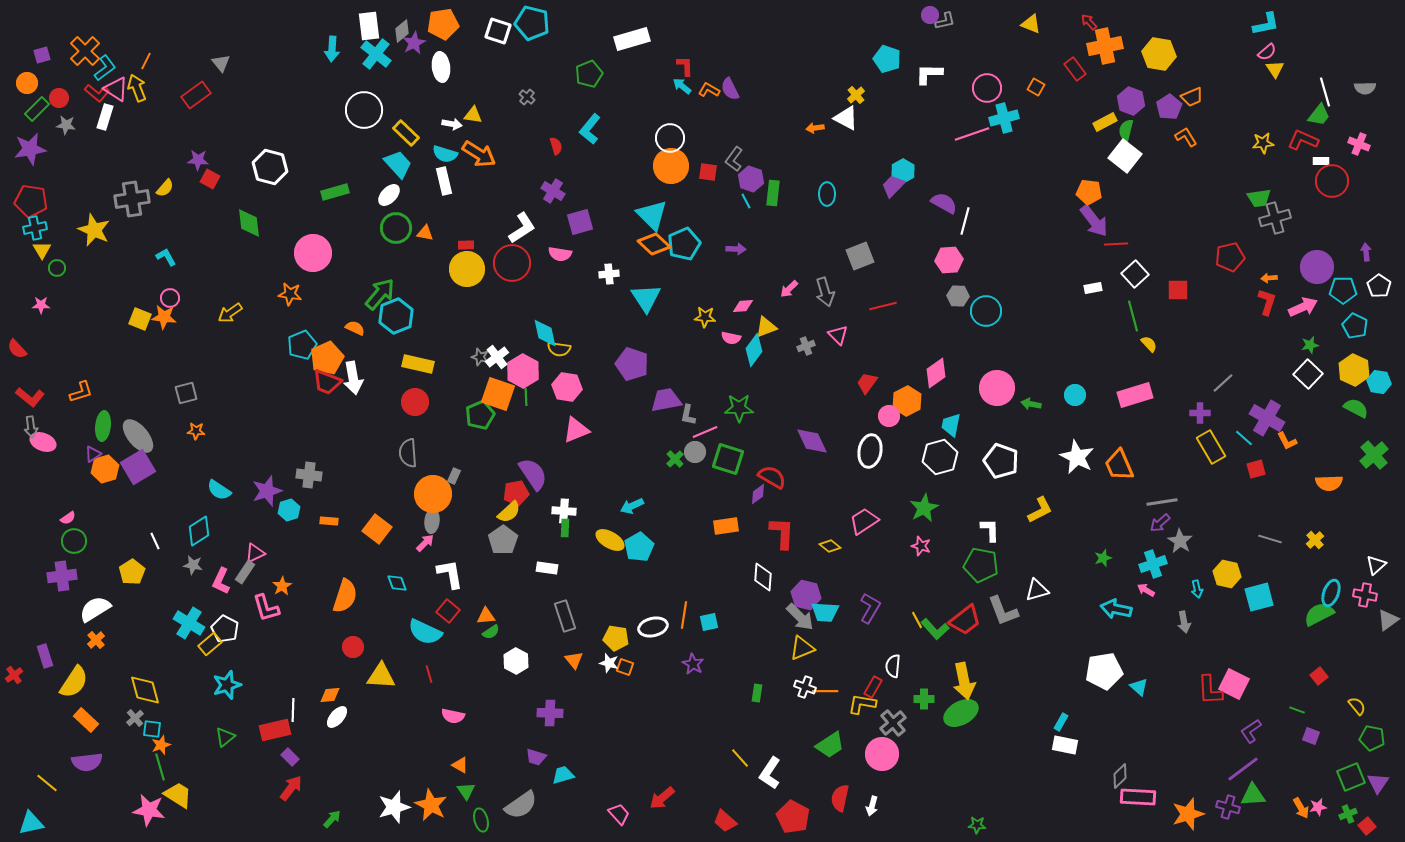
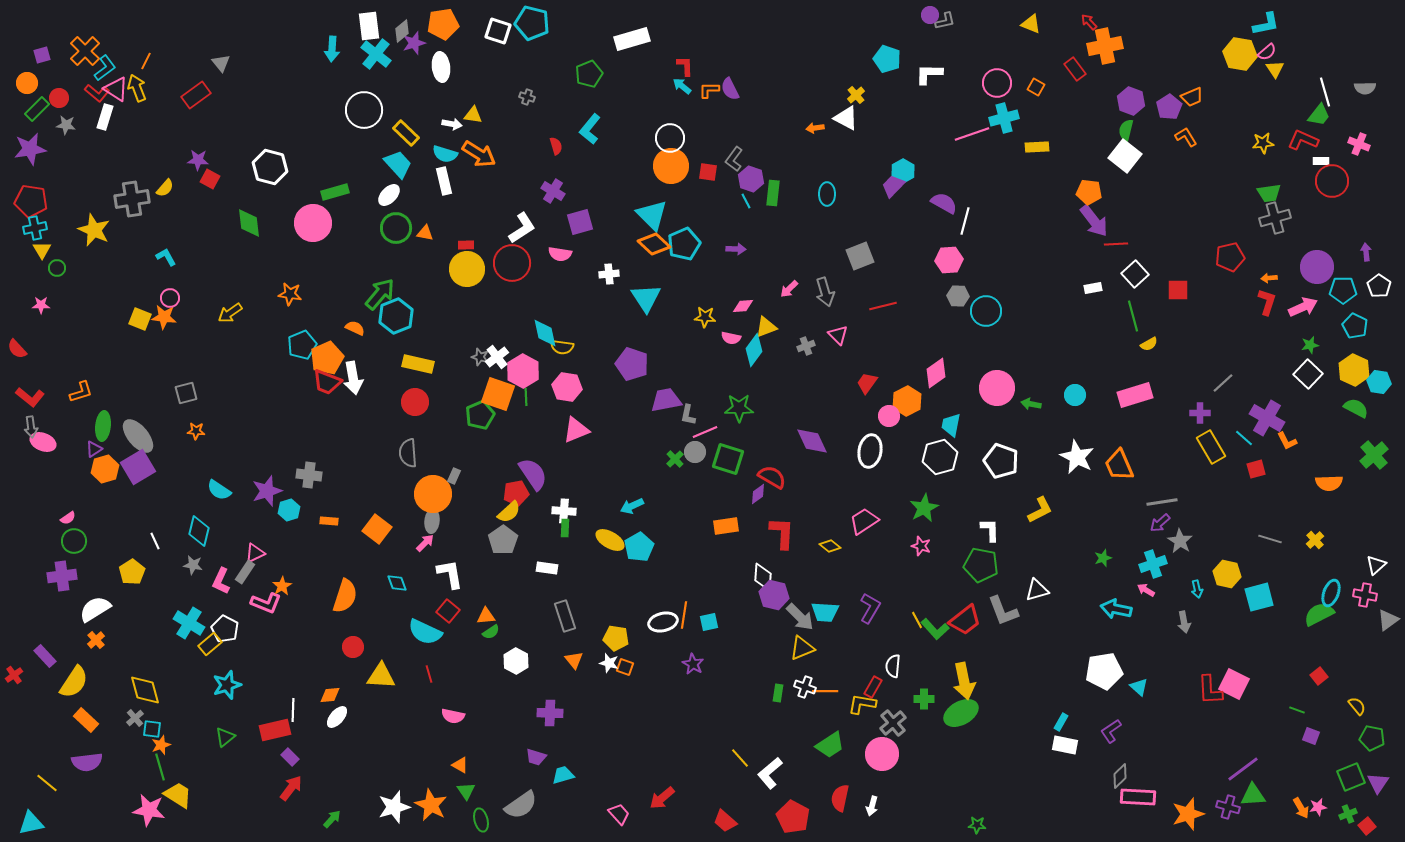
purple star at (414, 43): rotated 10 degrees clockwise
yellow hexagon at (1159, 54): moved 81 px right
pink circle at (987, 88): moved 10 px right, 5 px up
orange L-shape at (709, 90): rotated 30 degrees counterclockwise
gray cross at (527, 97): rotated 21 degrees counterclockwise
yellow rectangle at (1105, 122): moved 68 px left, 25 px down; rotated 25 degrees clockwise
green trapezoid at (1259, 198): moved 10 px right, 5 px up
pink circle at (313, 253): moved 30 px up
yellow semicircle at (1149, 344): rotated 102 degrees clockwise
yellow semicircle at (559, 349): moved 3 px right, 2 px up
purple triangle at (93, 454): moved 1 px right, 5 px up
cyan diamond at (199, 531): rotated 44 degrees counterclockwise
purple hexagon at (806, 595): moved 32 px left
pink L-shape at (266, 608): moved 5 px up; rotated 52 degrees counterclockwise
white ellipse at (653, 627): moved 10 px right, 5 px up
purple rectangle at (45, 656): rotated 25 degrees counterclockwise
green rectangle at (757, 693): moved 21 px right
purple L-shape at (1251, 731): moved 140 px left
white L-shape at (770, 773): rotated 16 degrees clockwise
